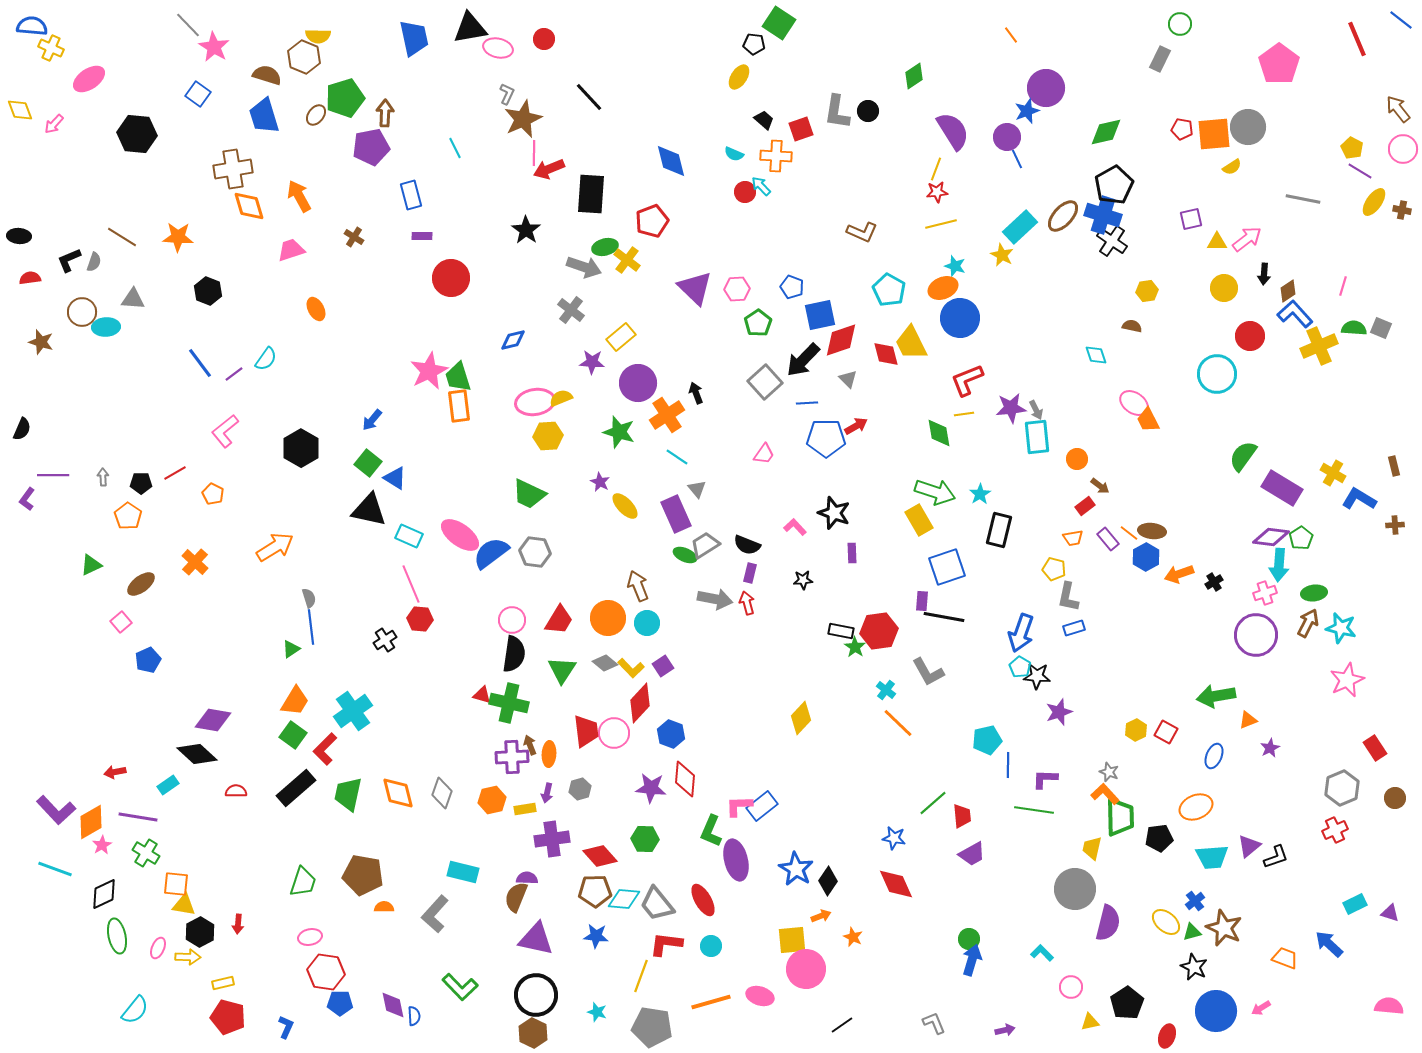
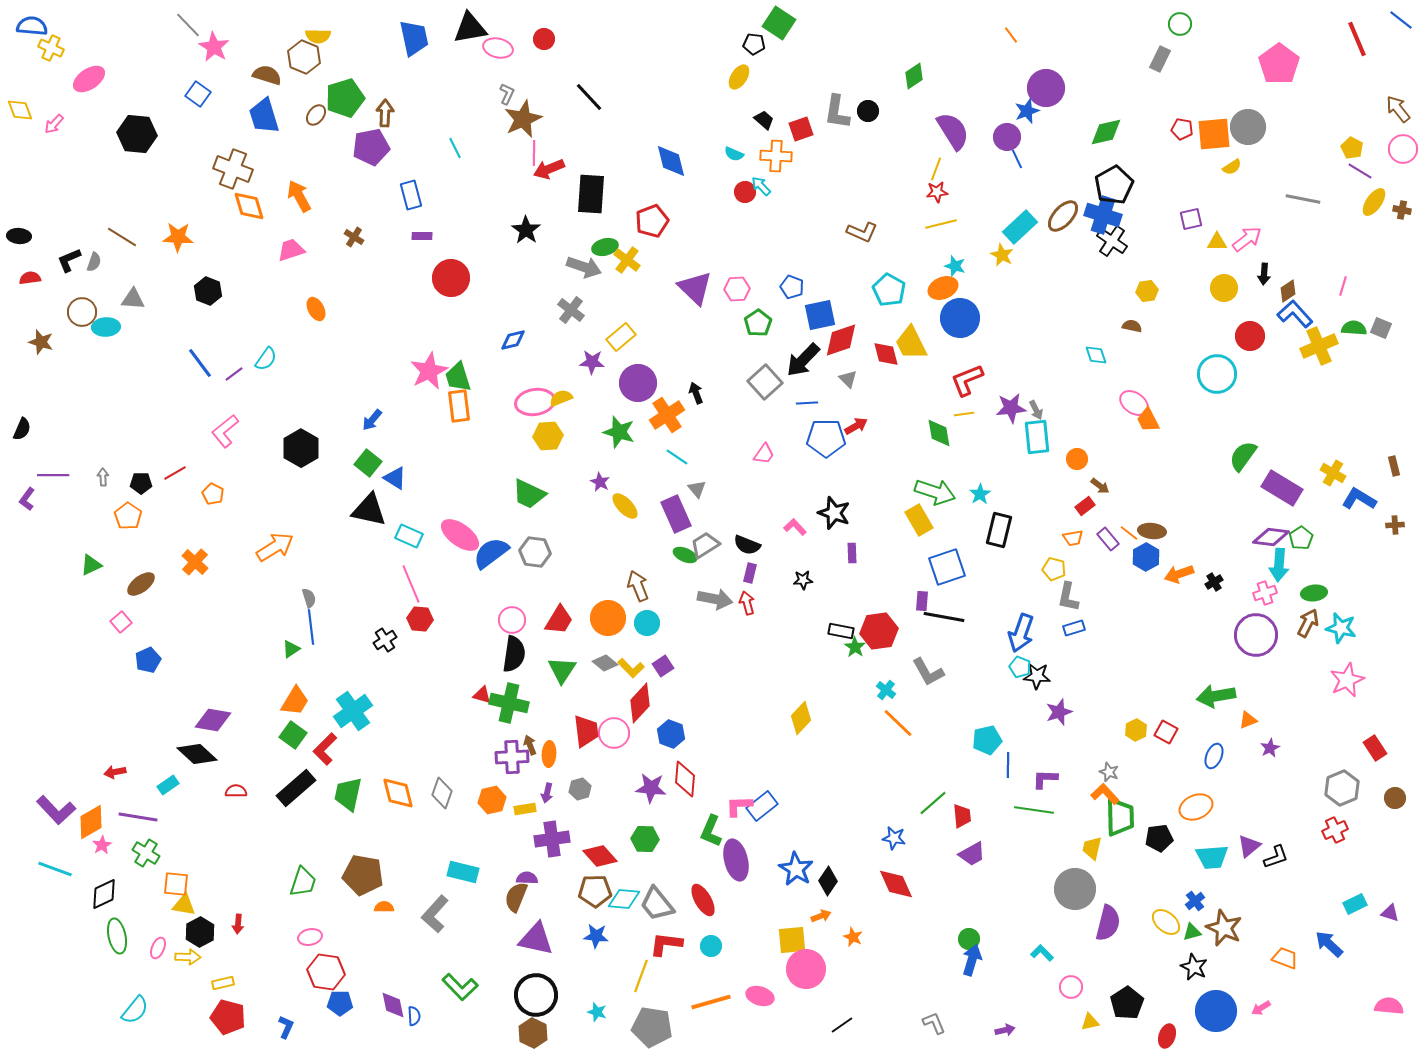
brown cross at (233, 169): rotated 30 degrees clockwise
cyan pentagon at (1020, 667): rotated 10 degrees counterclockwise
